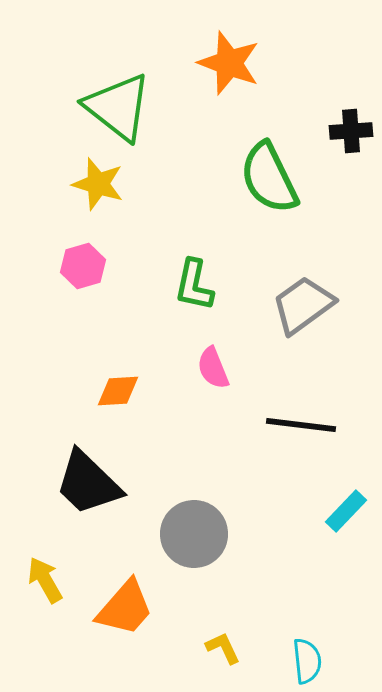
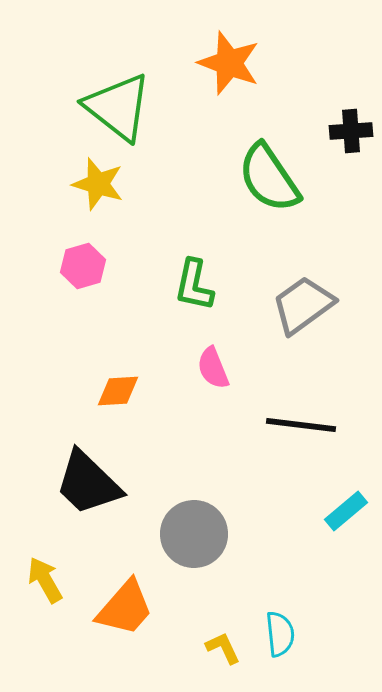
green semicircle: rotated 8 degrees counterclockwise
cyan rectangle: rotated 6 degrees clockwise
cyan semicircle: moved 27 px left, 27 px up
